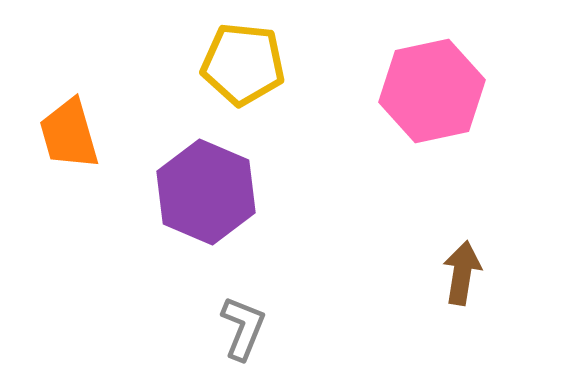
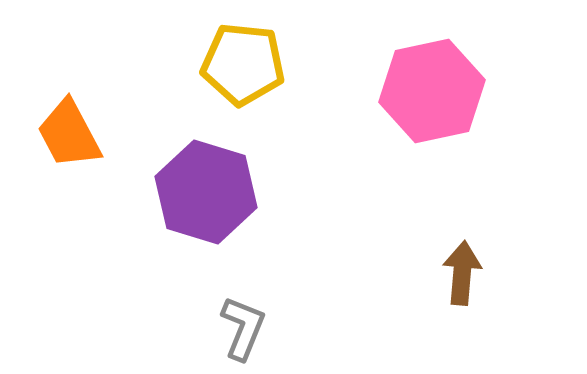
orange trapezoid: rotated 12 degrees counterclockwise
purple hexagon: rotated 6 degrees counterclockwise
brown arrow: rotated 4 degrees counterclockwise
